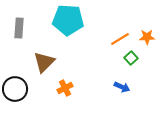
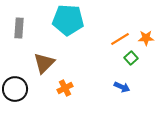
orange star: moved 1 px left, 1 px down
brown triangle: moved 1 px down
